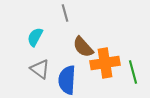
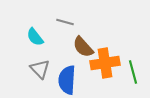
gray line: moved 9 px down; rotated 60 degrees counterclockwise
cyan semicircle: rotated 66 degrees counterclockwise
gray triangle: rotated 10 degrees clockwise
